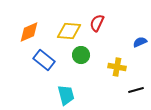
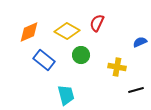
yellow diamond: moved 2 px left; rotated 25 degrees clockwise
